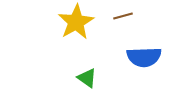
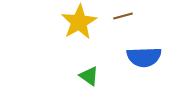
yellow star: moved 3 px right
green triangle: moved 2 px right, 2 px up
